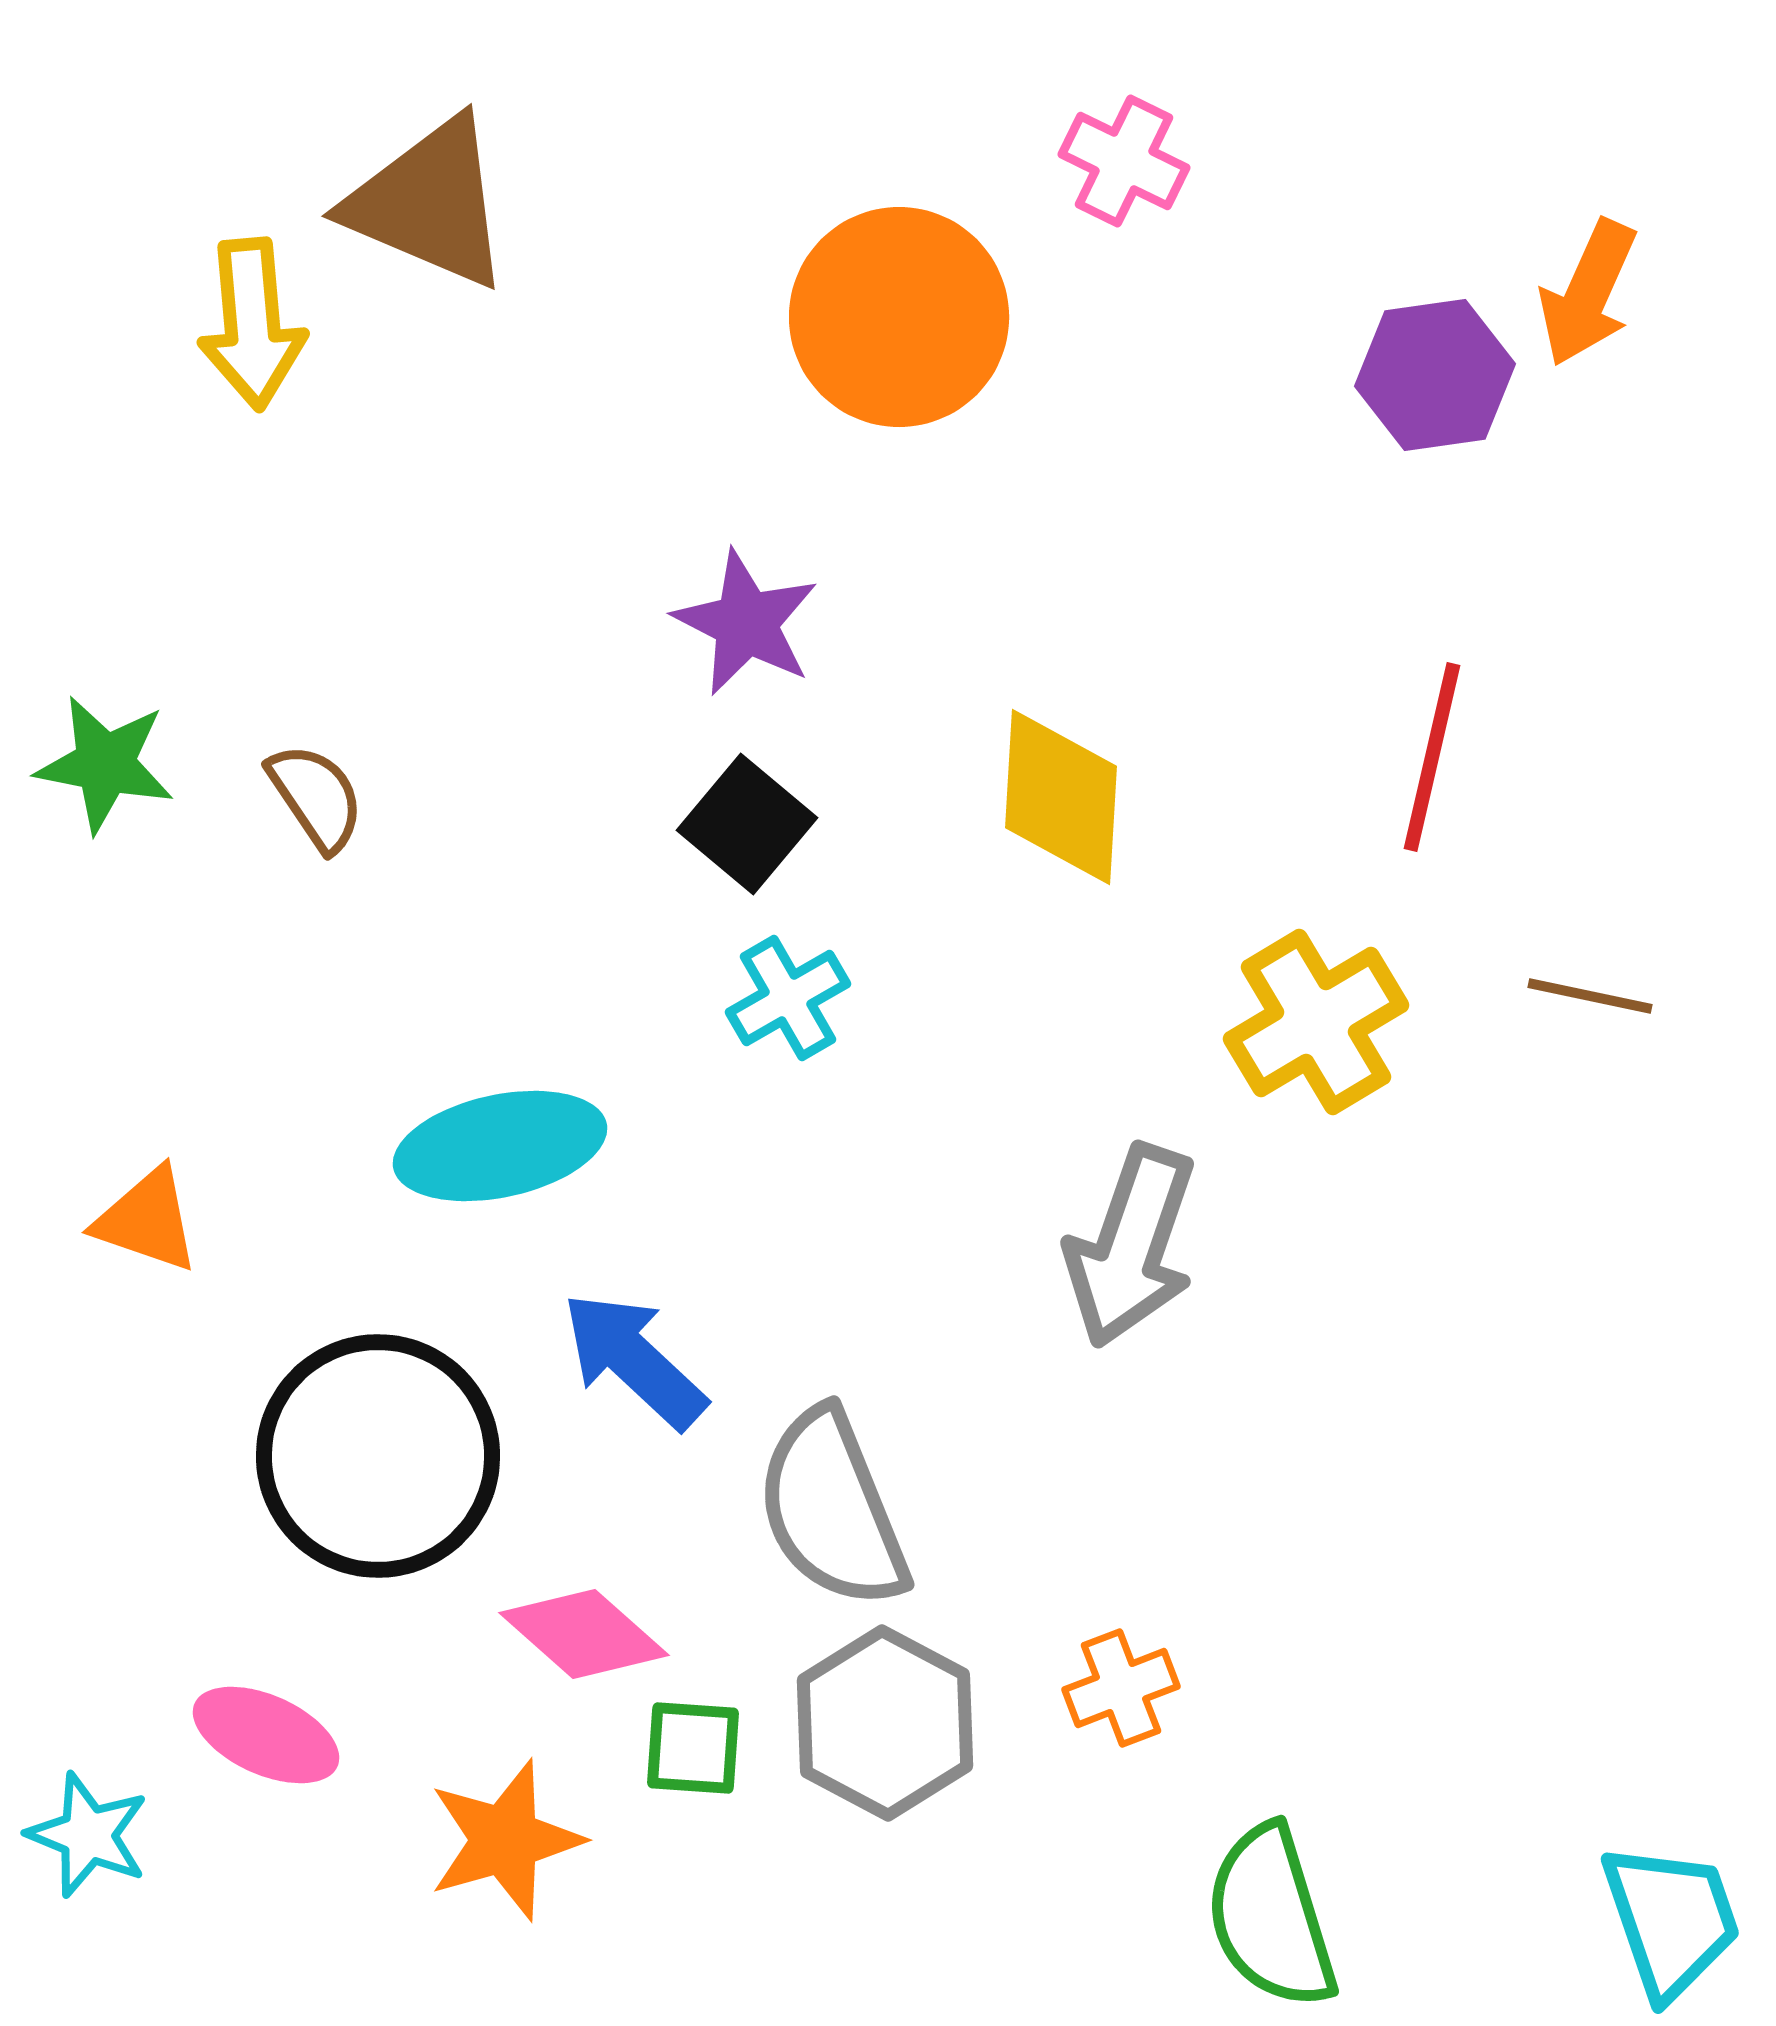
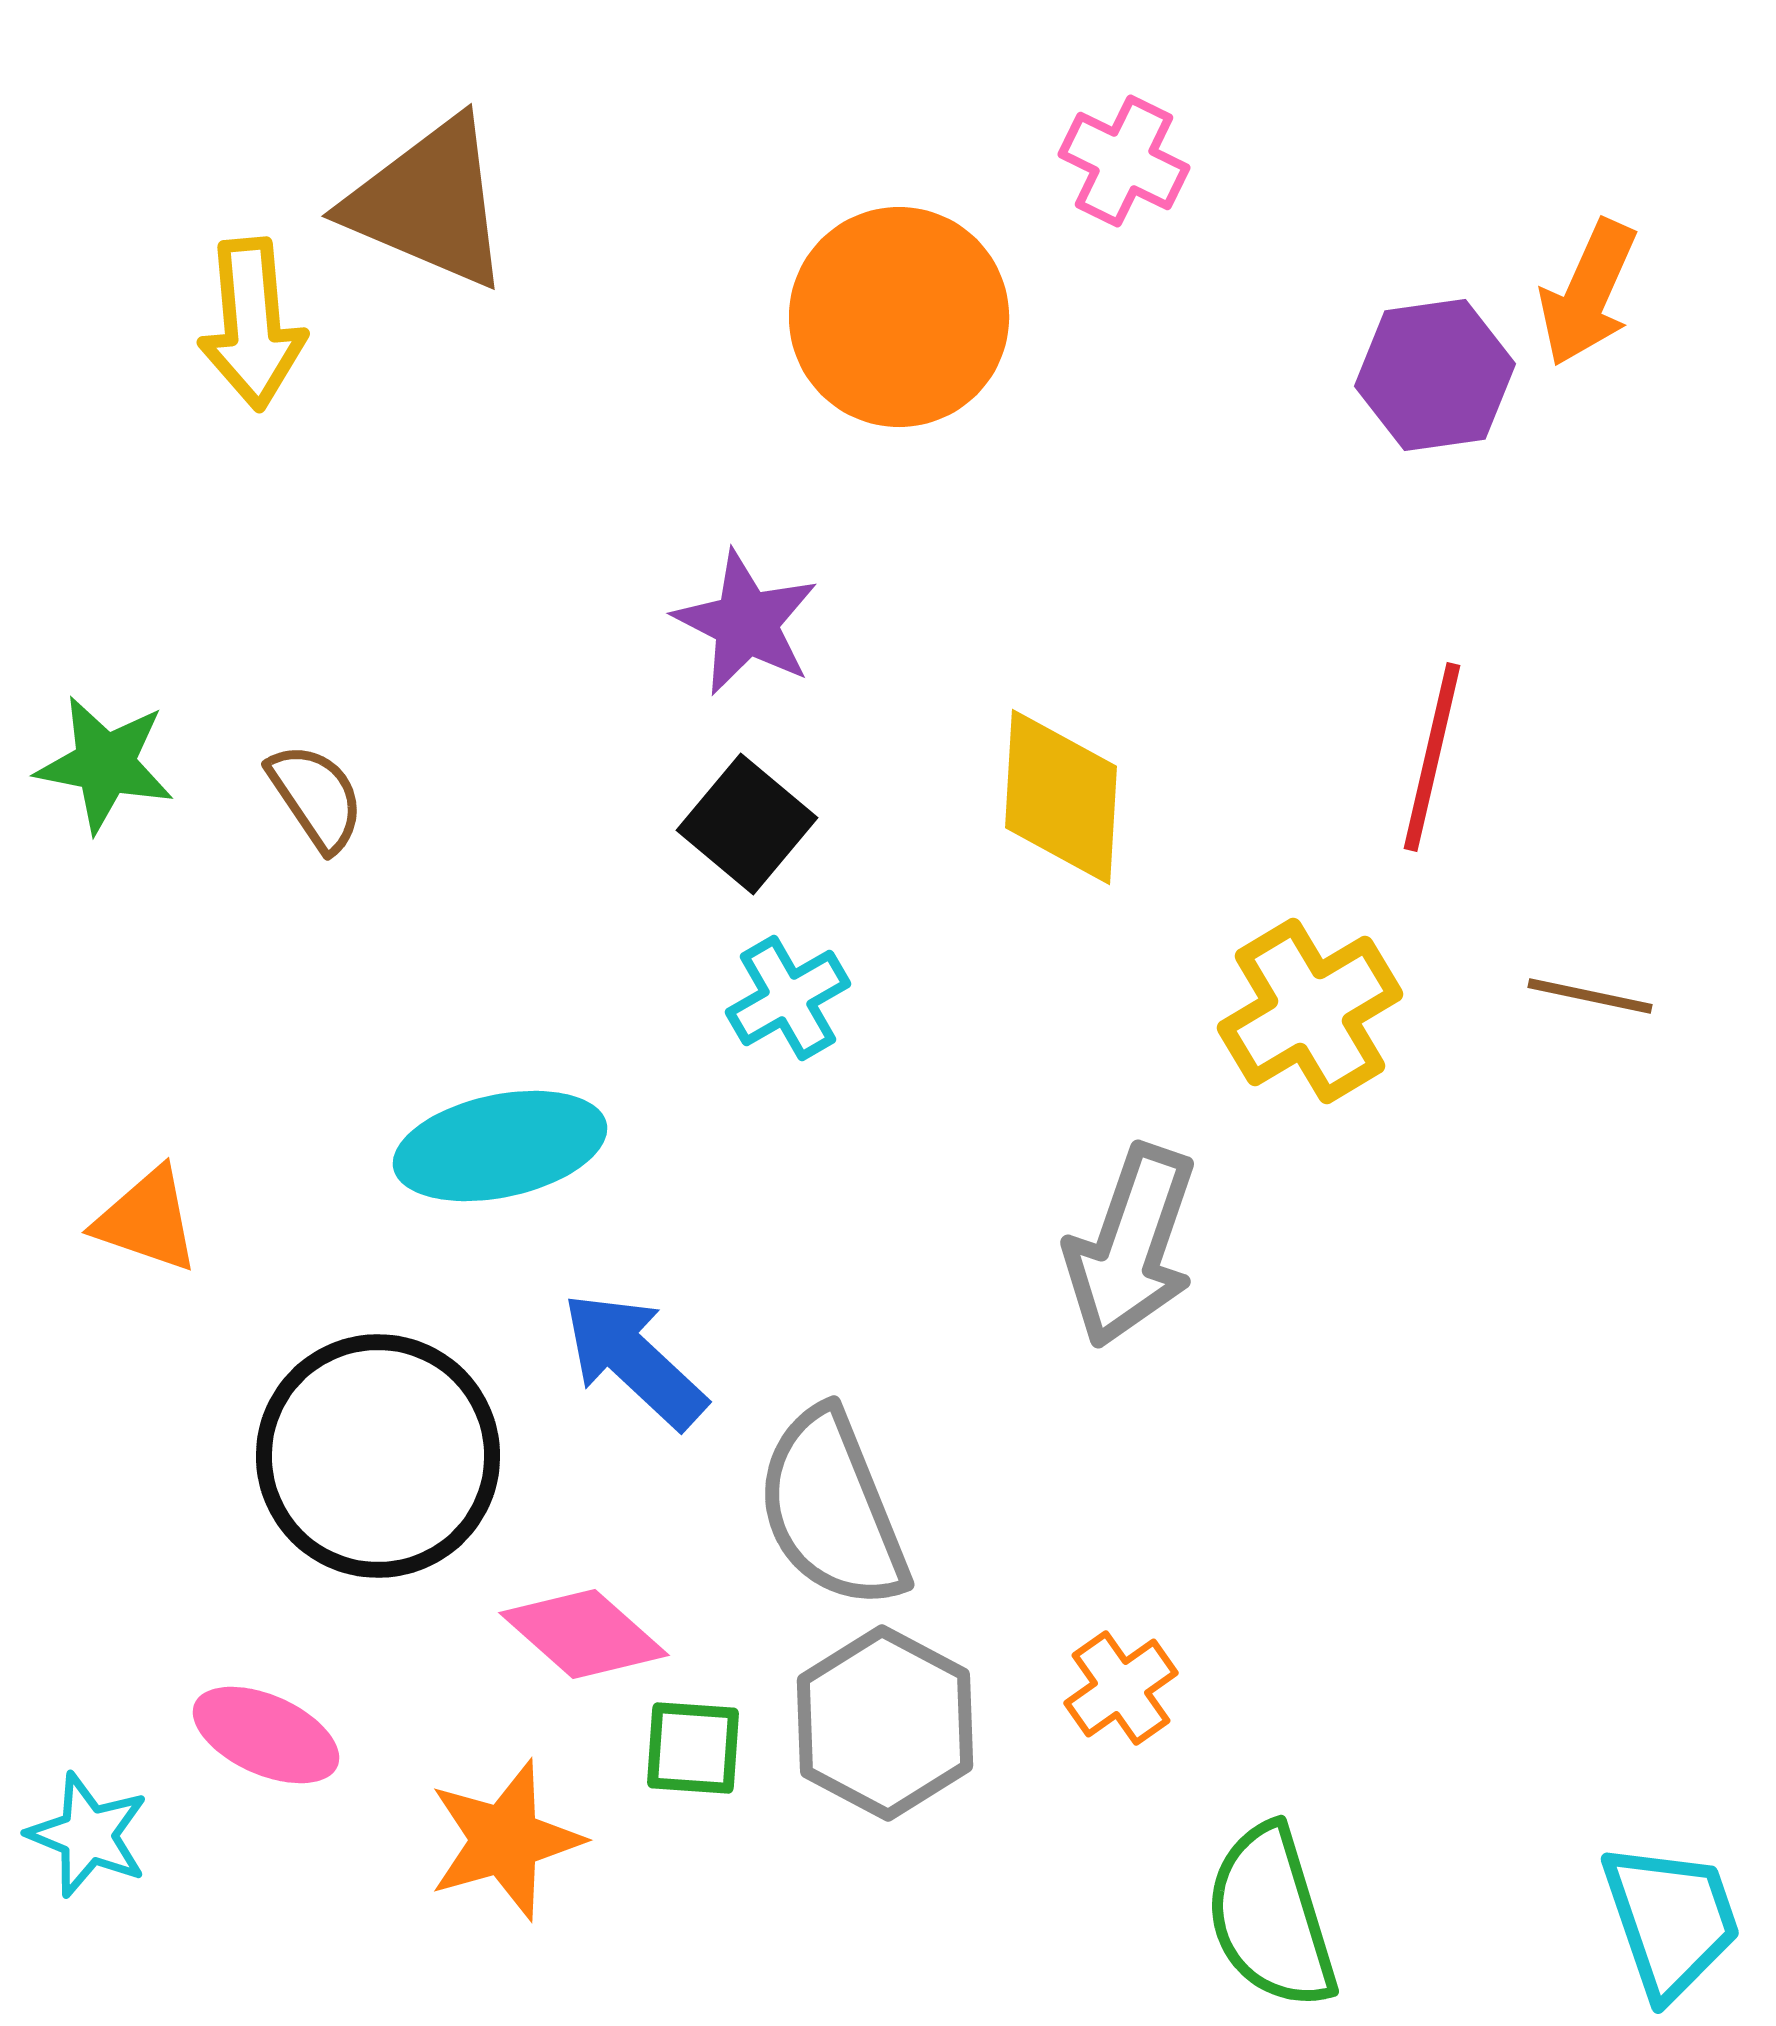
yellow cross: moved 6 px left, 11 px up
orange cross: rotated 14 degrees counterclockwise
